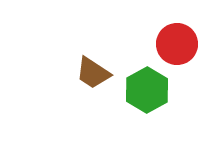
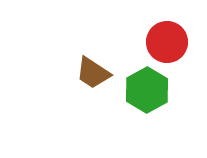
red circle: moved 10 px left, 2 px up
